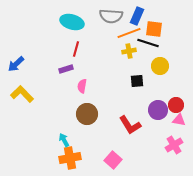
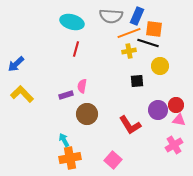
purple rectangle: moved 26 px down
